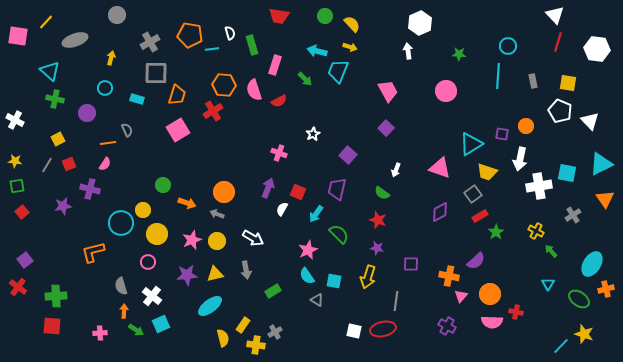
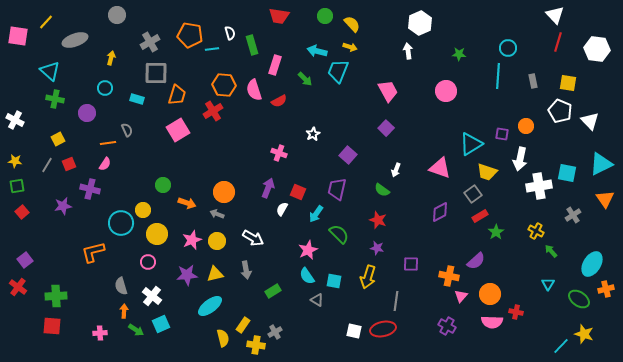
cyan circle at (508, 46): moved 2 px down
green semicircle at (382, 193): moved 3 px up
